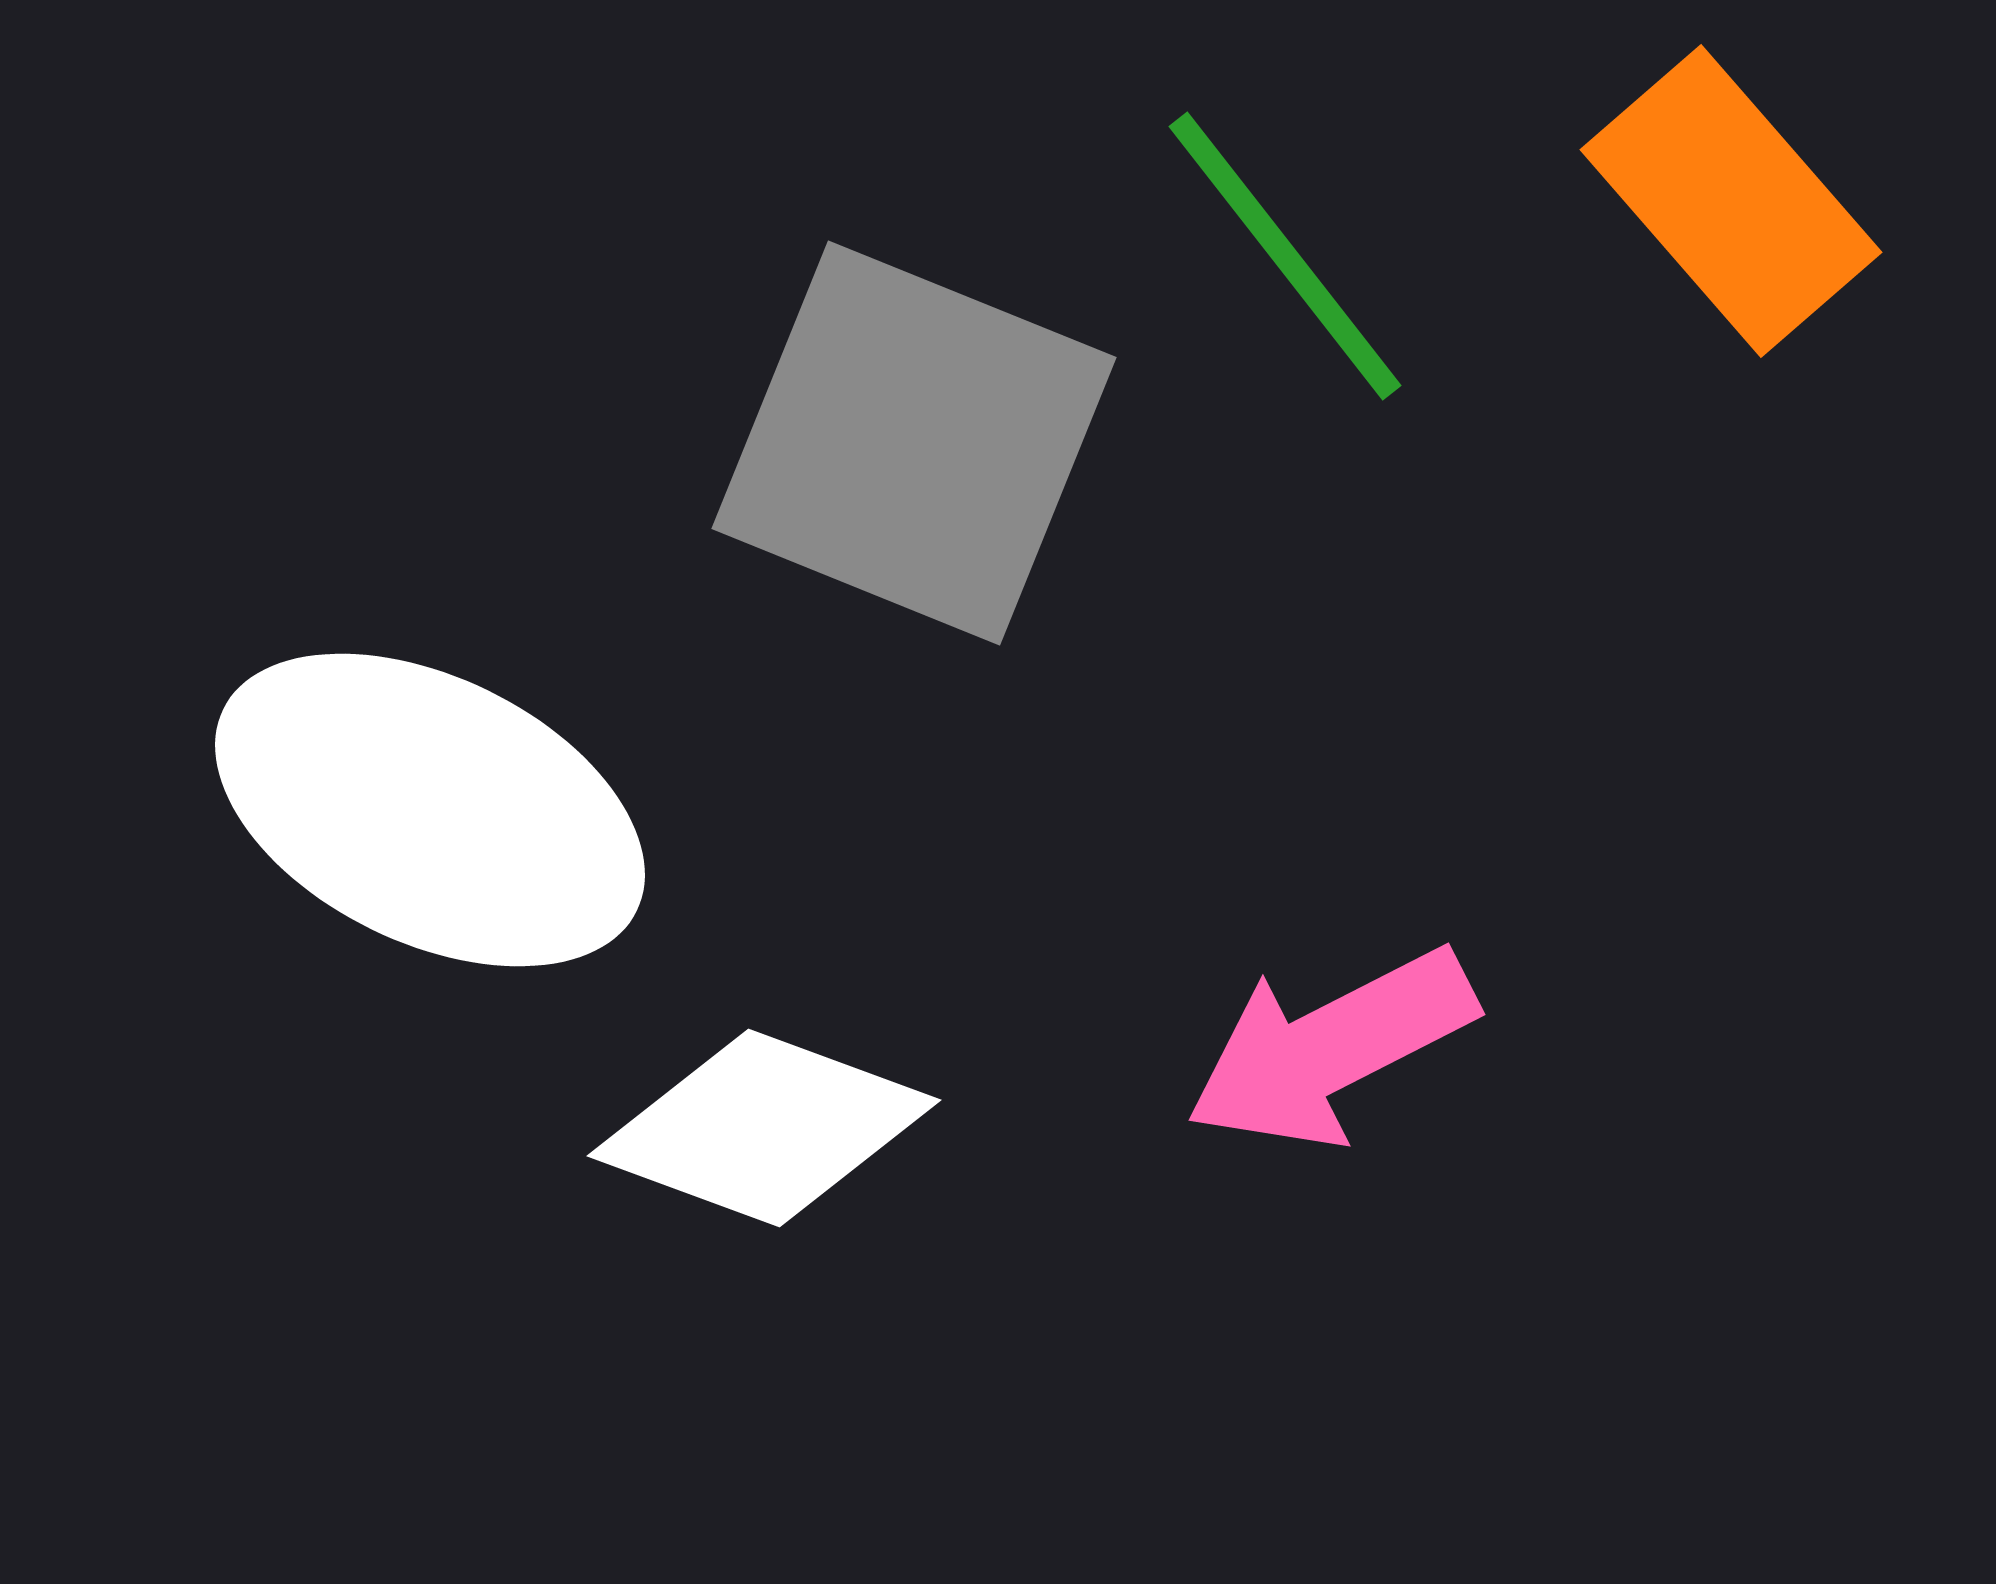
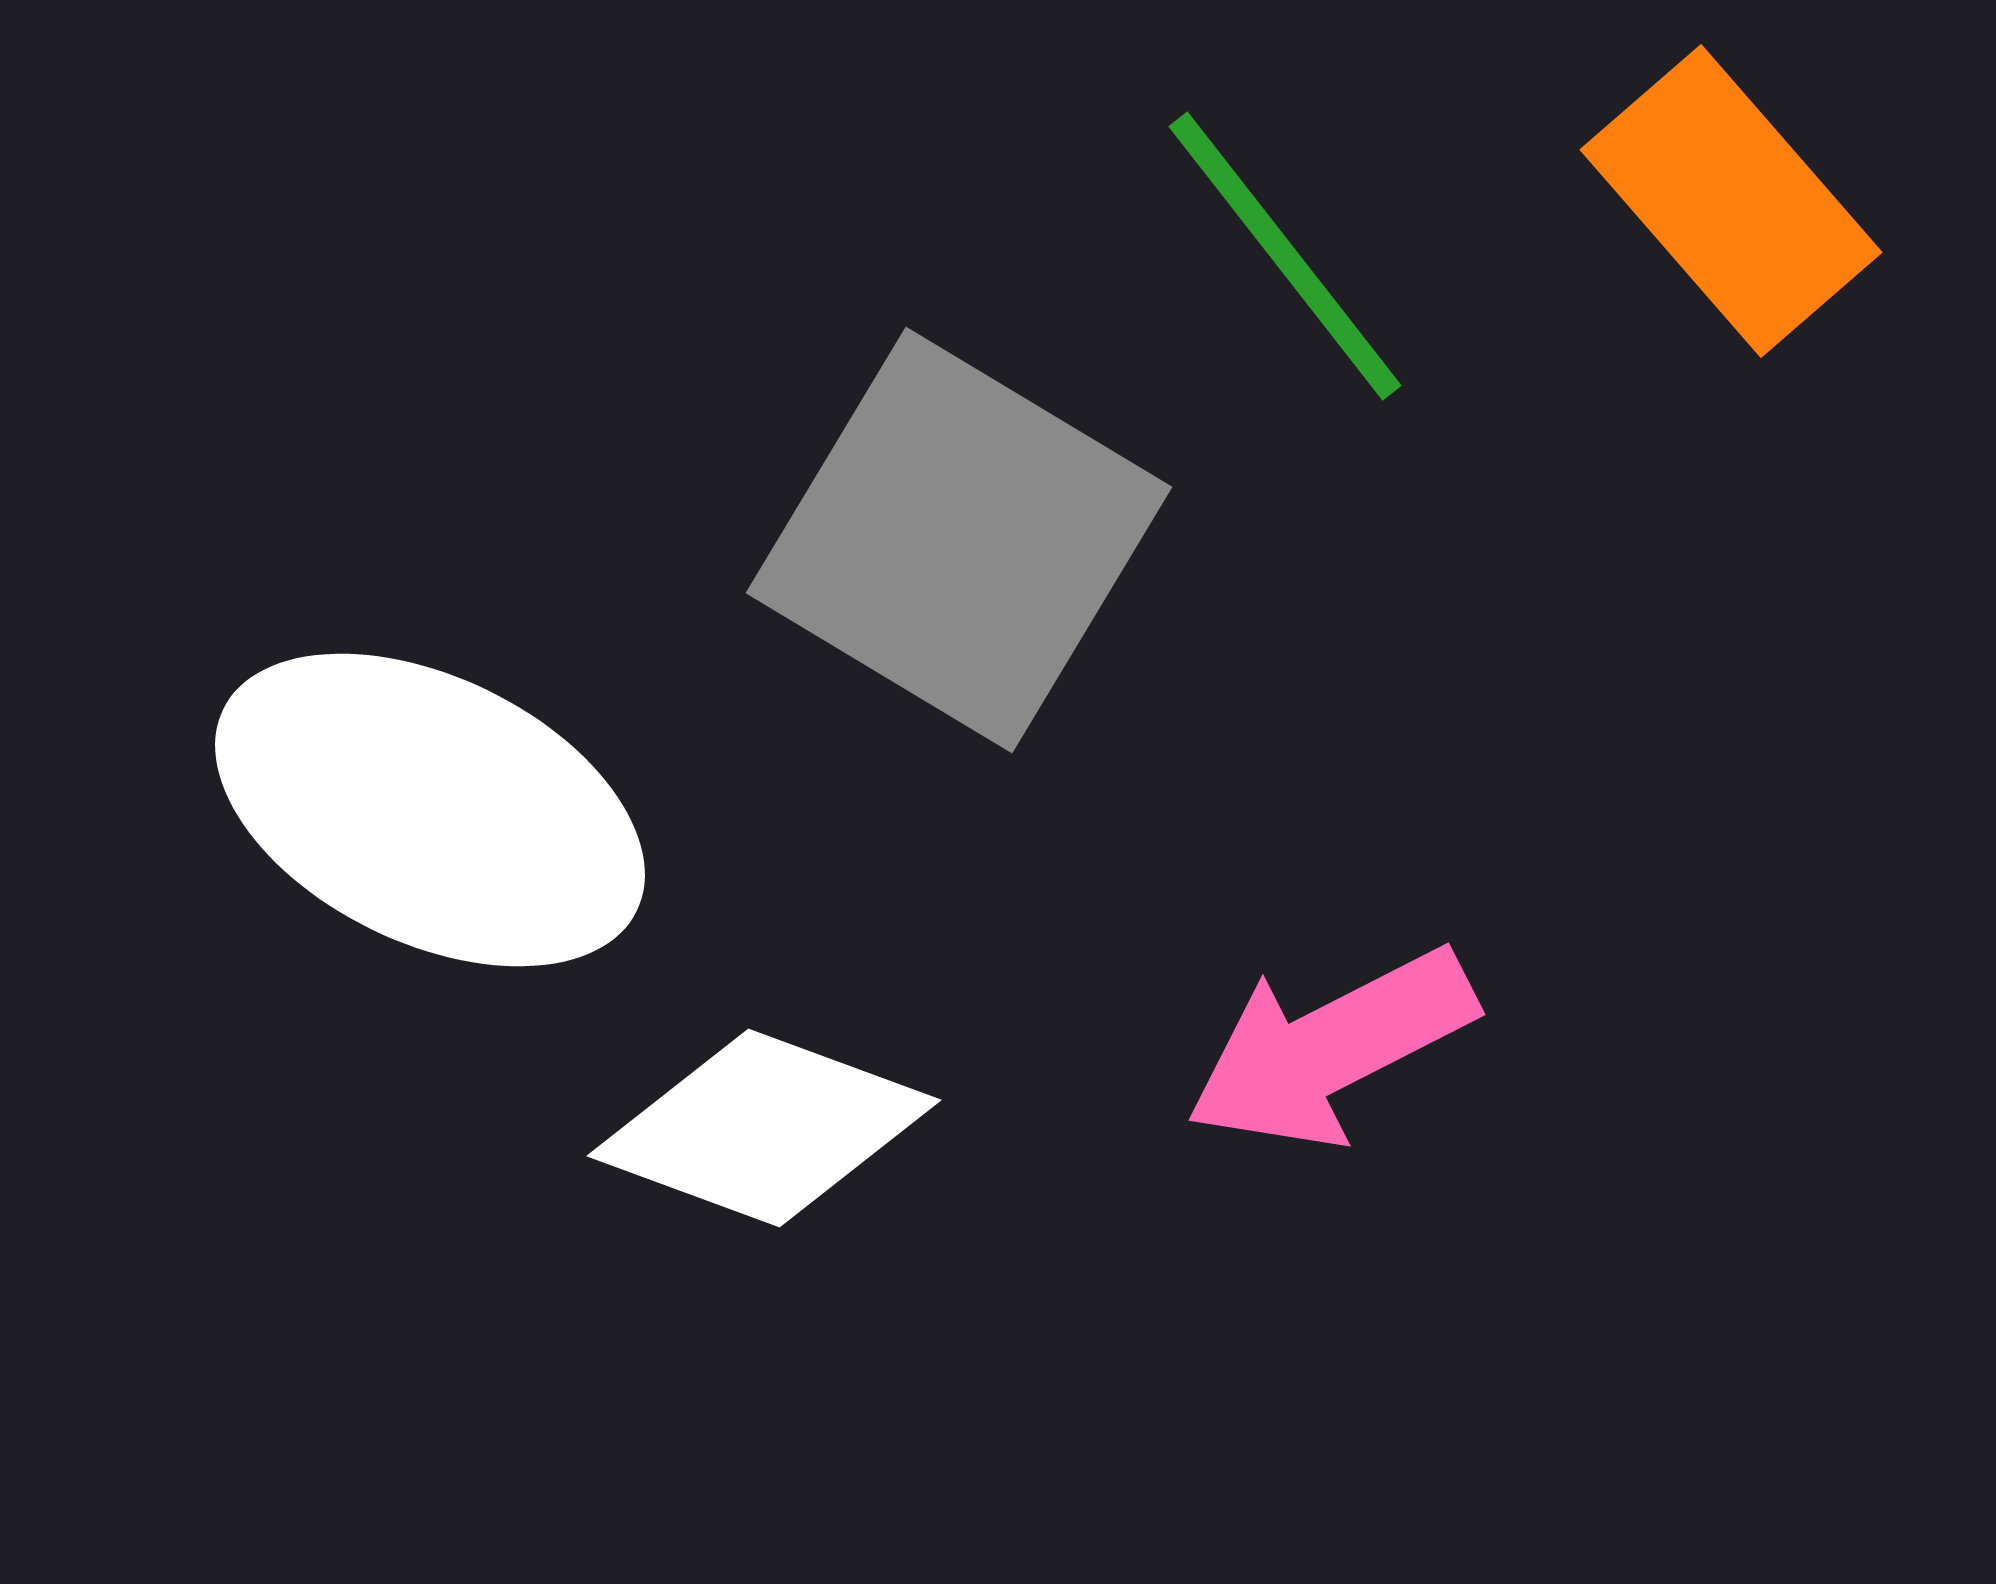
gray square: moved 45 px right, 97 px down; rotated 9 degrees clockwise
